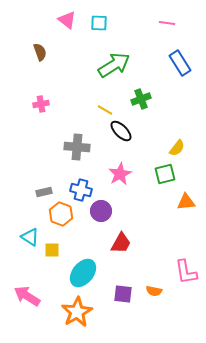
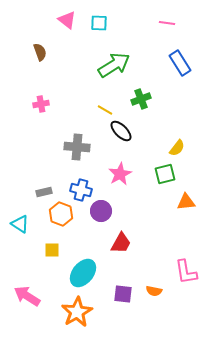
cyan triangle: moved 10 px left, 13 px up
